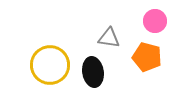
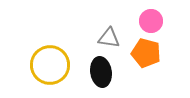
pink circle: moved 4 px left
orange pentagon: moved 1 px left, 4 px up
black ellipse: moved 8 px right
